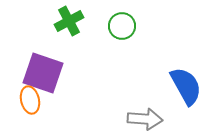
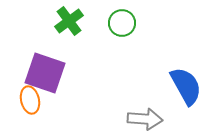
green cross: rotated 8 degrees counterclockwise
green circle: moved 3 px up
purple square: moved 2 px right
